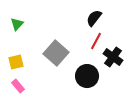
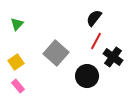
yellow square: rotated 21 degrees counterclockwise
